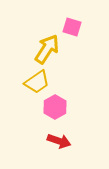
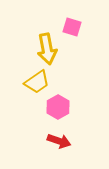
yellow arrow: rotated 136 degrees clockwise
pink hexagon: moved 3 px right
